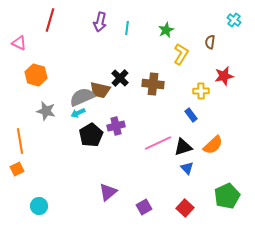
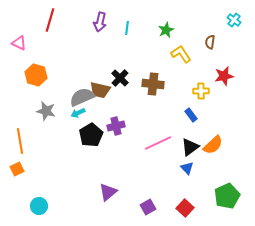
yellow L-shape: rotated 65 degrees counterclockwise
black triangle: moved 7 px right; rotated 18 degrees counterclockwise
purple square: moved 4 px right
